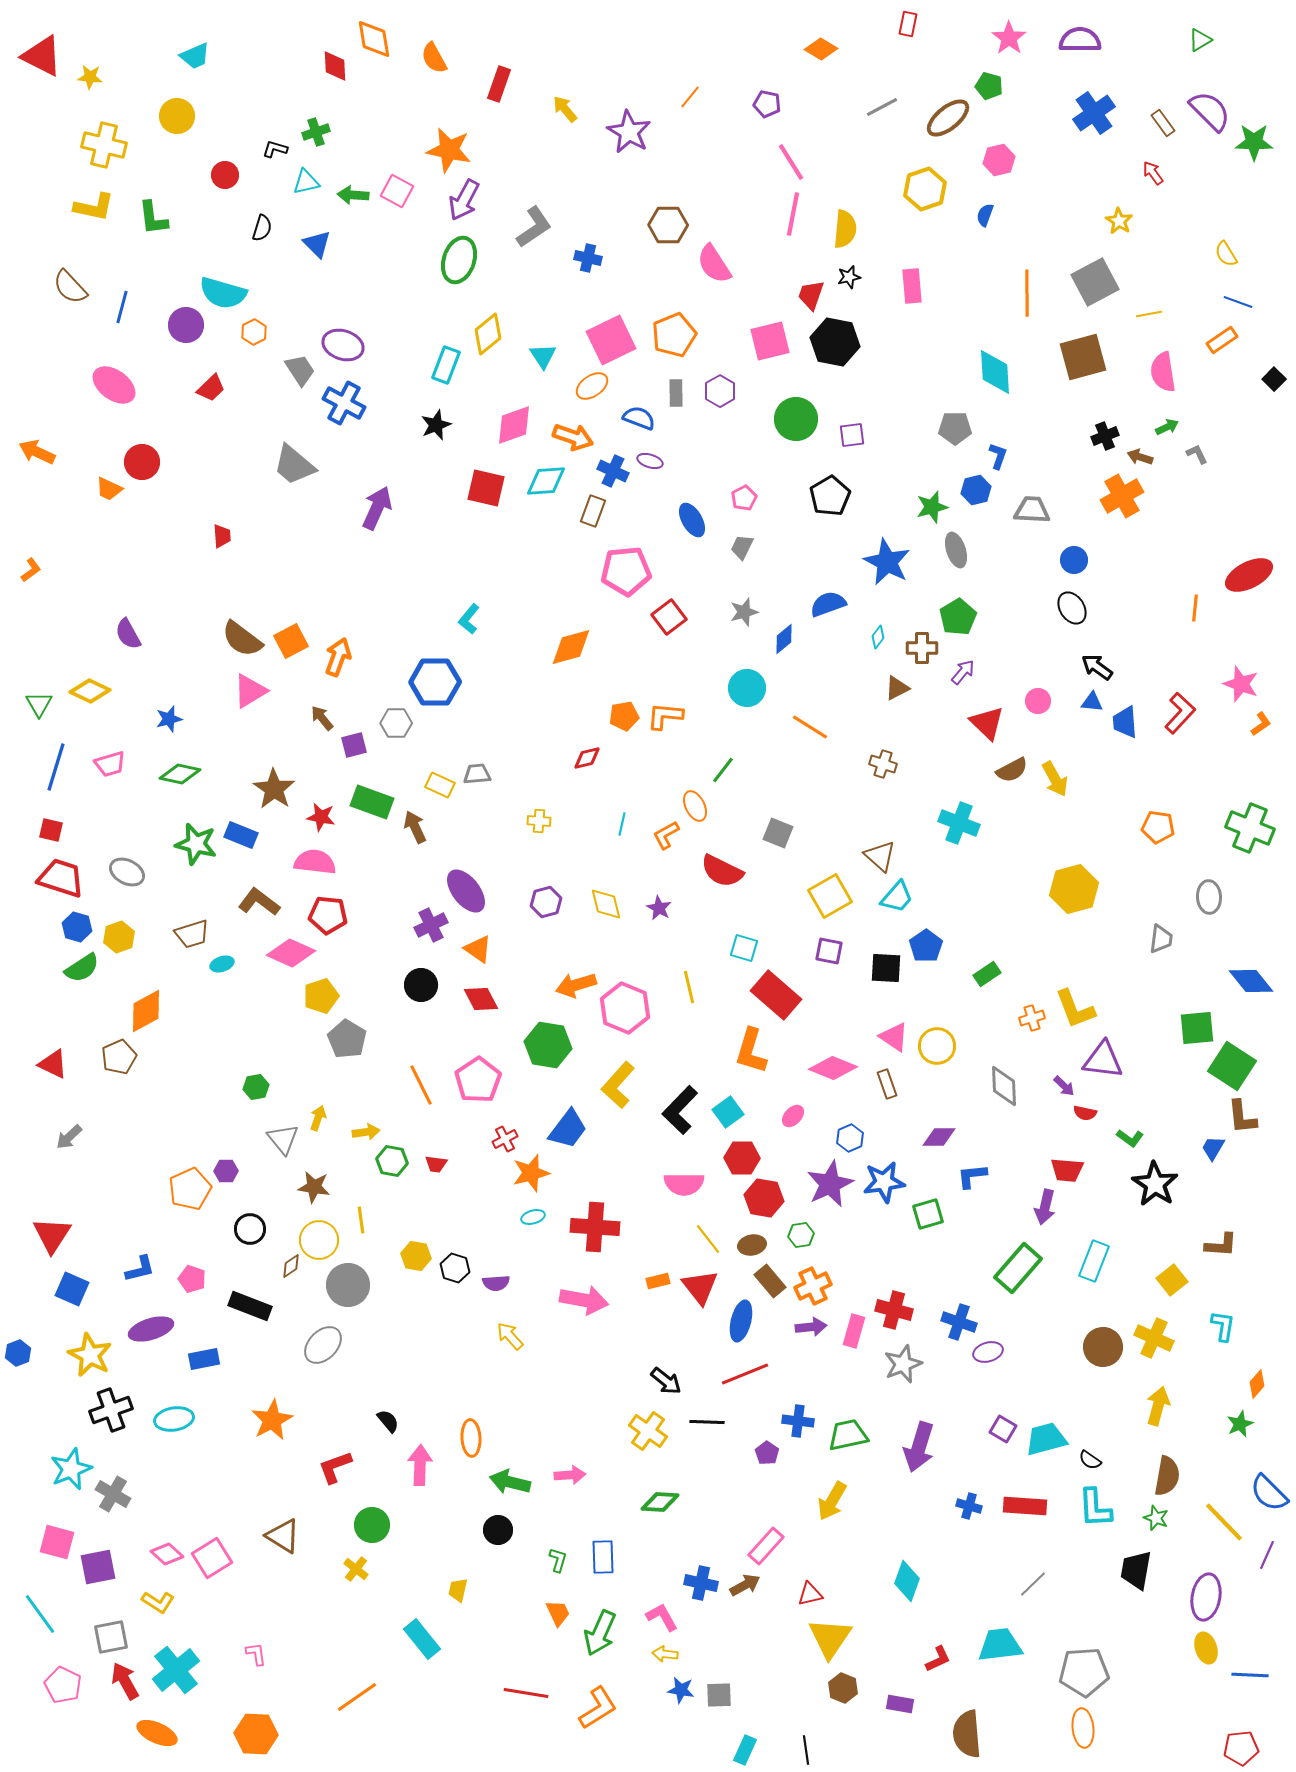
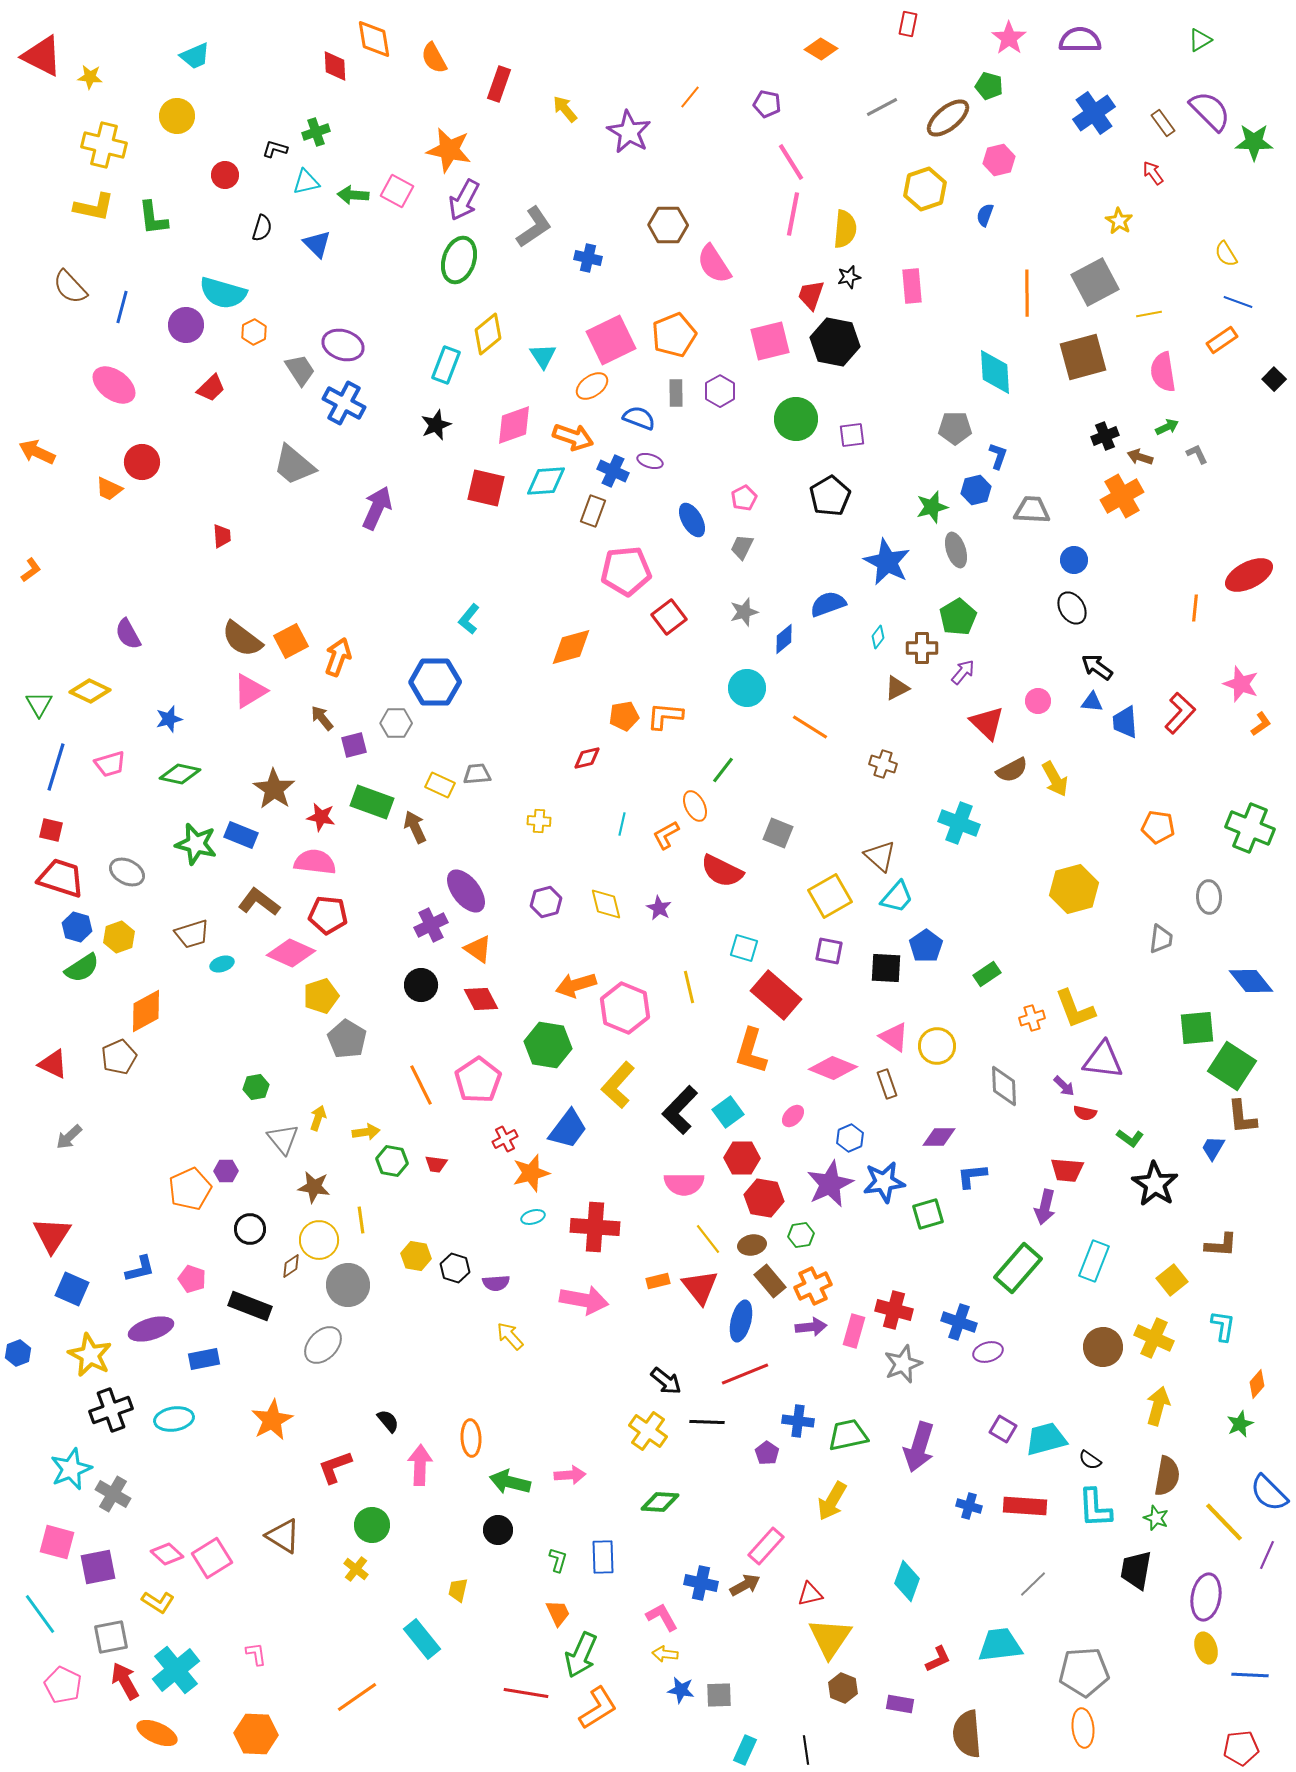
green arrow at (600, 1633): moved 19 px left, 22 px down
